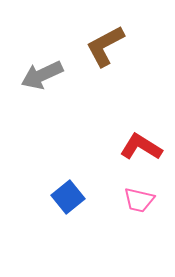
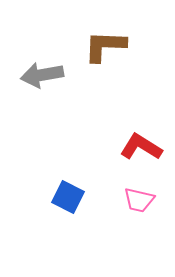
brown L-shape: rotated 30 degrees clockwise
gray arrow: rotated 15 degrees clockwise
blue square: rotated 24 degrees counterclockwise
